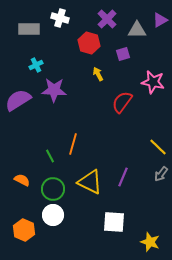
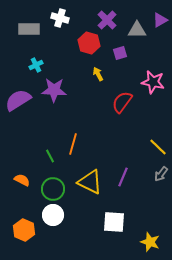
purple cross: moved 1 px down
purple square: moved 3 px left, 1 px up
